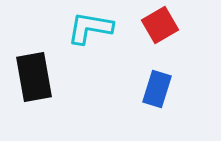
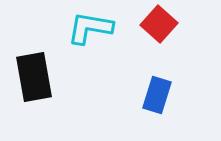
red square: moved 1 px left, 1 px up; rotated 18 degrees counterclockwise
blue rectangle: moved 6 px down
